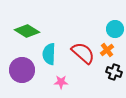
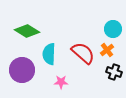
cyan circle: moved 2 px left
